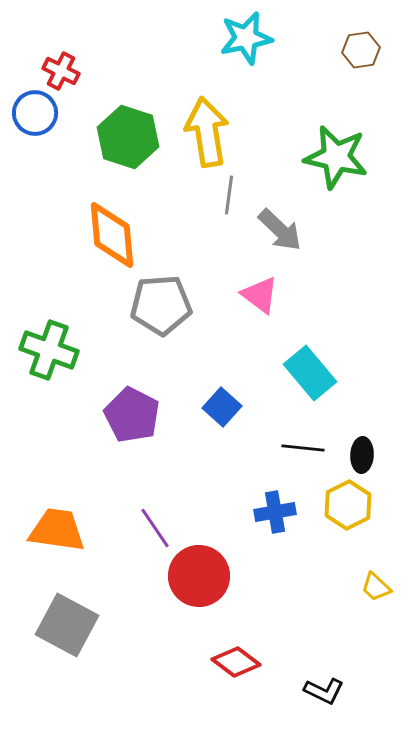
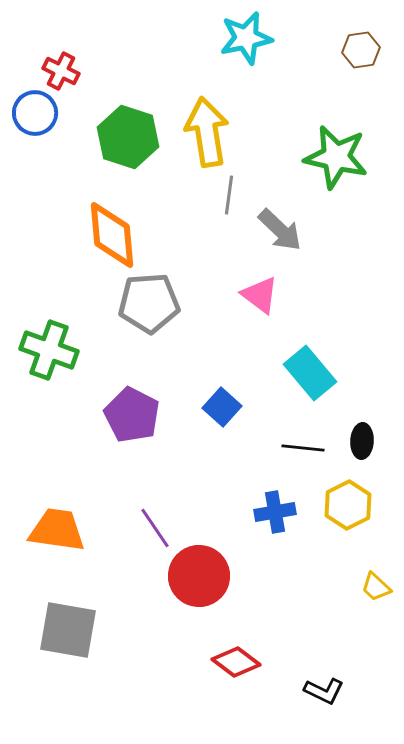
gray pentagon: moved 12 px left, 2 px up
black ellipse: moved 14 px up
gray square: moved 1 px right, 5 px down; rotated 18 degrees counterclockwise
